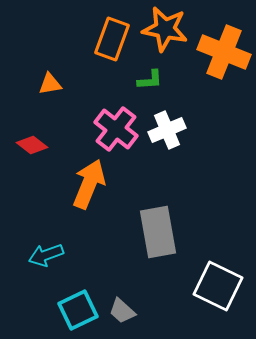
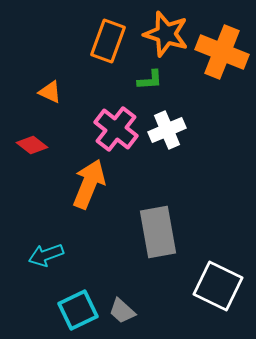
orange star: moved 1 px right, 5 px down; rotated 6 degrees clockwise
orange rectangle: moved 4 px left, 2 px down
orange cross: moved 2 px left
orange triangle: moved 8 px down; rotated 35 degrees clockwise
